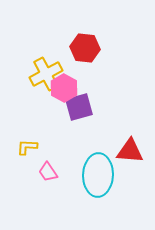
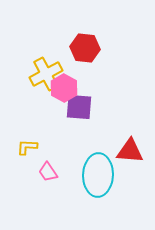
purple square: rotated 20 degrees clockwise
